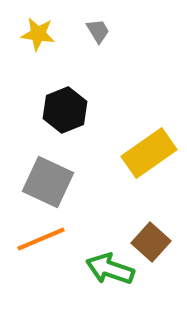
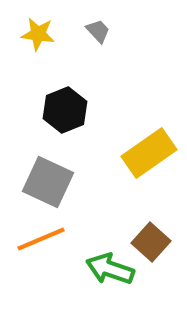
gray trapezoid: rotated 12 degrees counterclockwise
